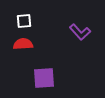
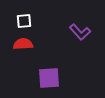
purple square: moved 5 px right
